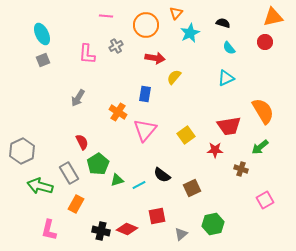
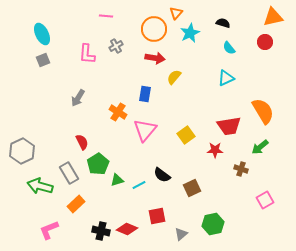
orange circle at (146, 25): moved 8 px right, 4 px down
orange rectangle at (76, 204): rotated 18 degrees clockwise
pink L-shape at (49, 230): rotated 55 degrees clockwise
